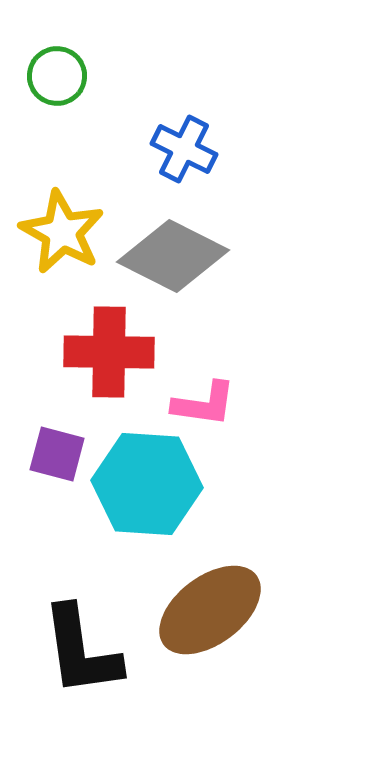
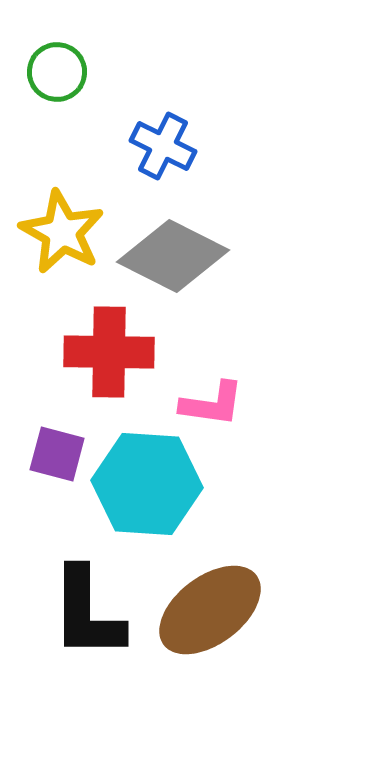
green circle: moved 4 px up
blue cross: moved 21 px left, 3 px up
pink L-shape: moved 8 px right
black L-shape: moved 6 px right, 38 px up; rotated 8 degrees clockwise
